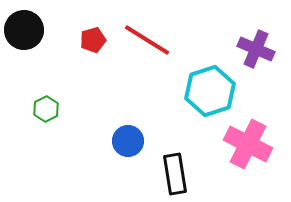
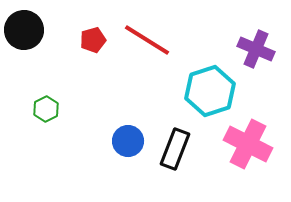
black rectangle: moved 25 px up; rotated 30 degrees clockwise
